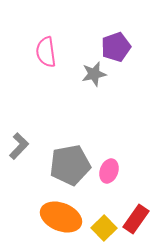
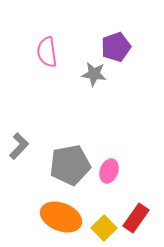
pink semicircle: moved 1 px right
gray star: rotated 20 degrees clockwise
red rectangle: moved 1 px up
